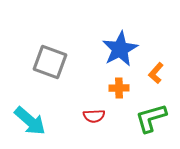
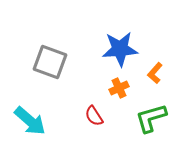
blue star: rotated 24 degrees clockwise
orange L-shape: moved 1 px left
orange cross: rotated 24 degrees counterclockwise
red semicircle: rotated 60 degrees clockwise
